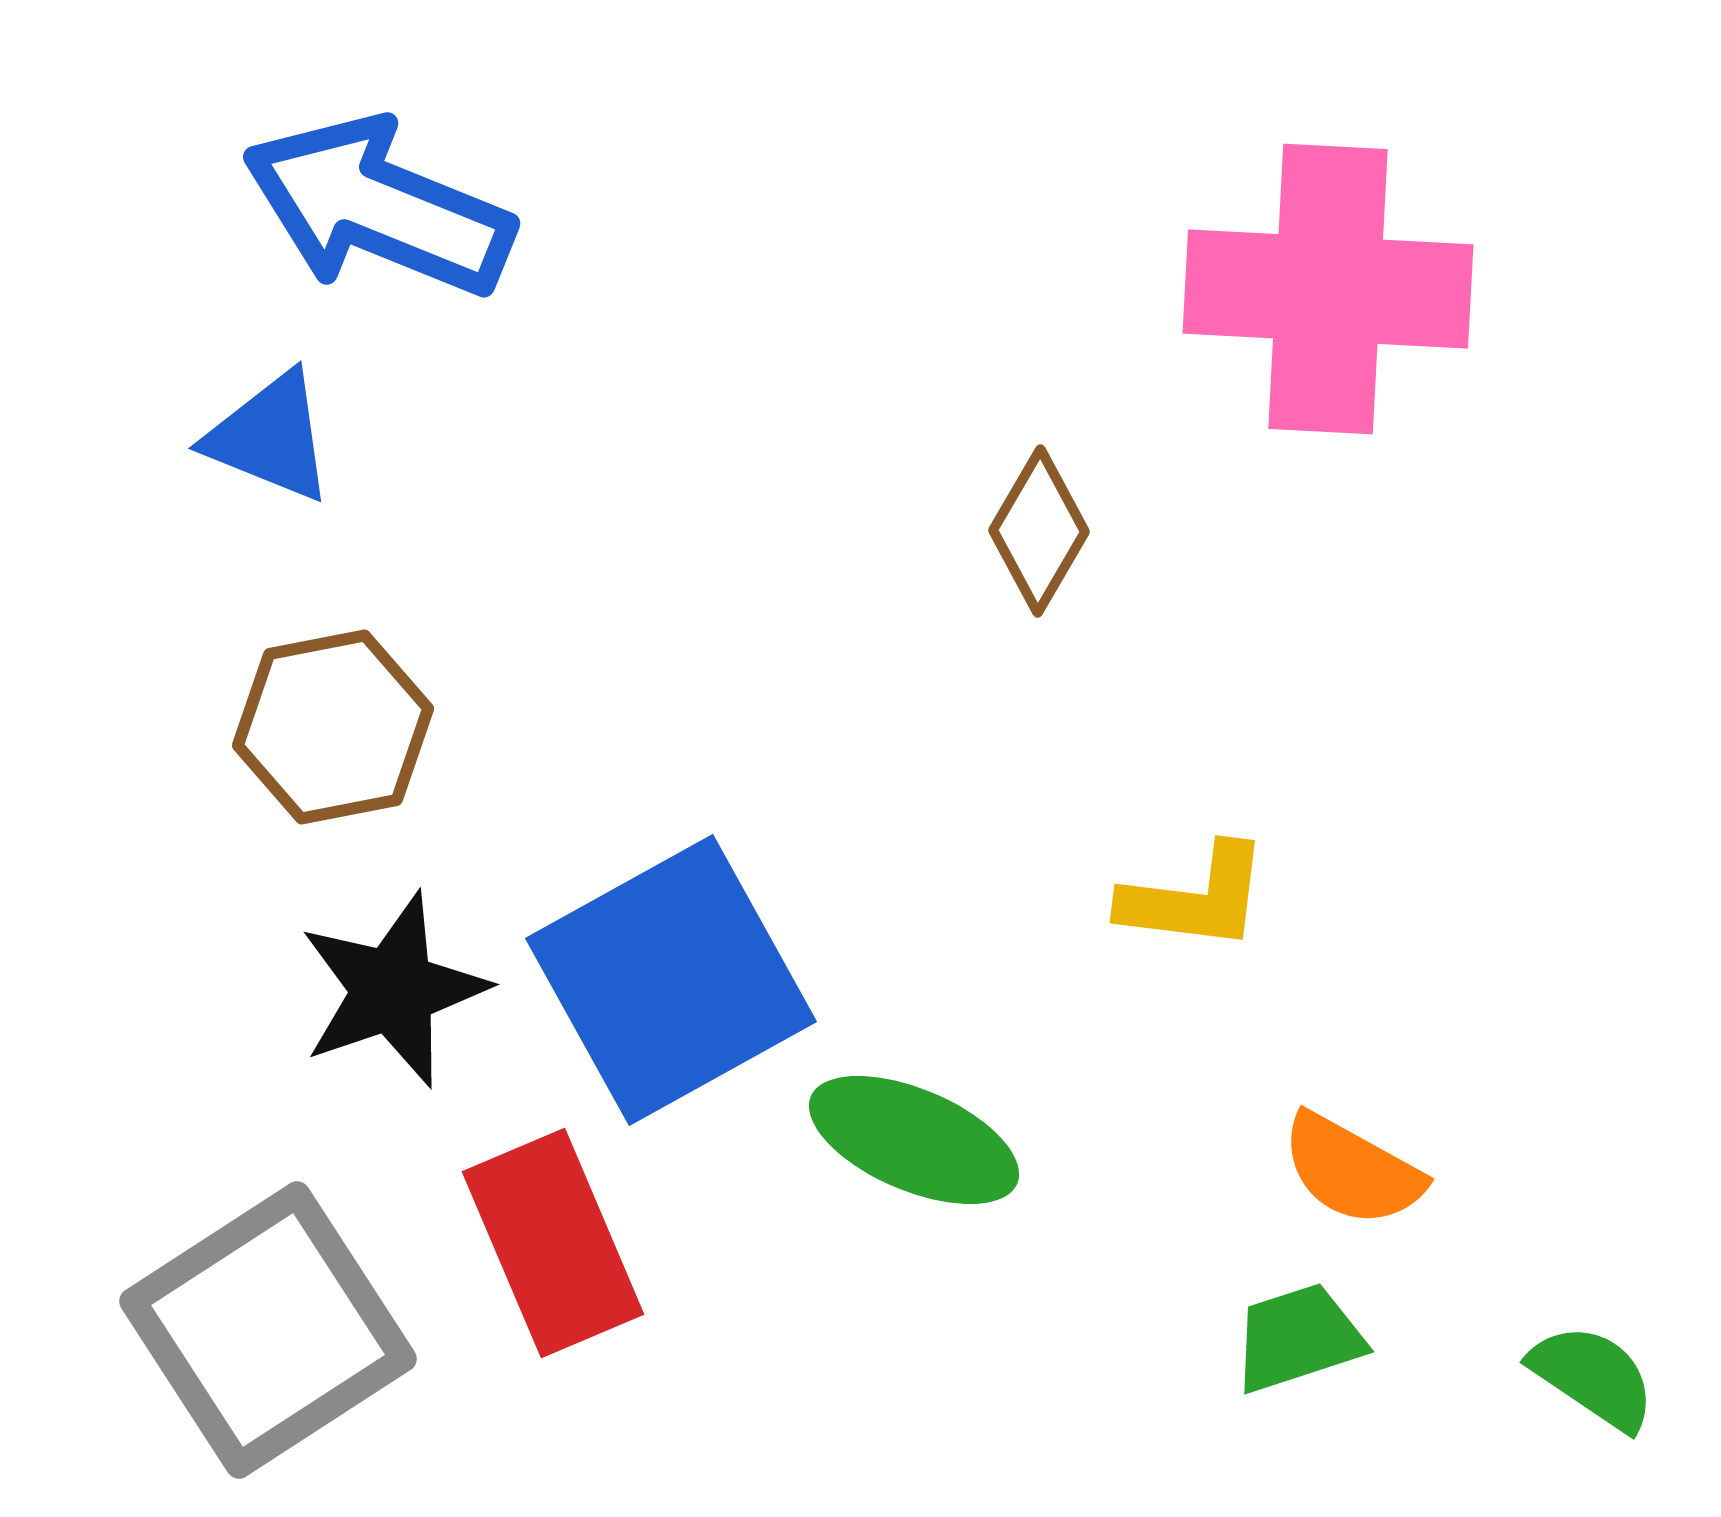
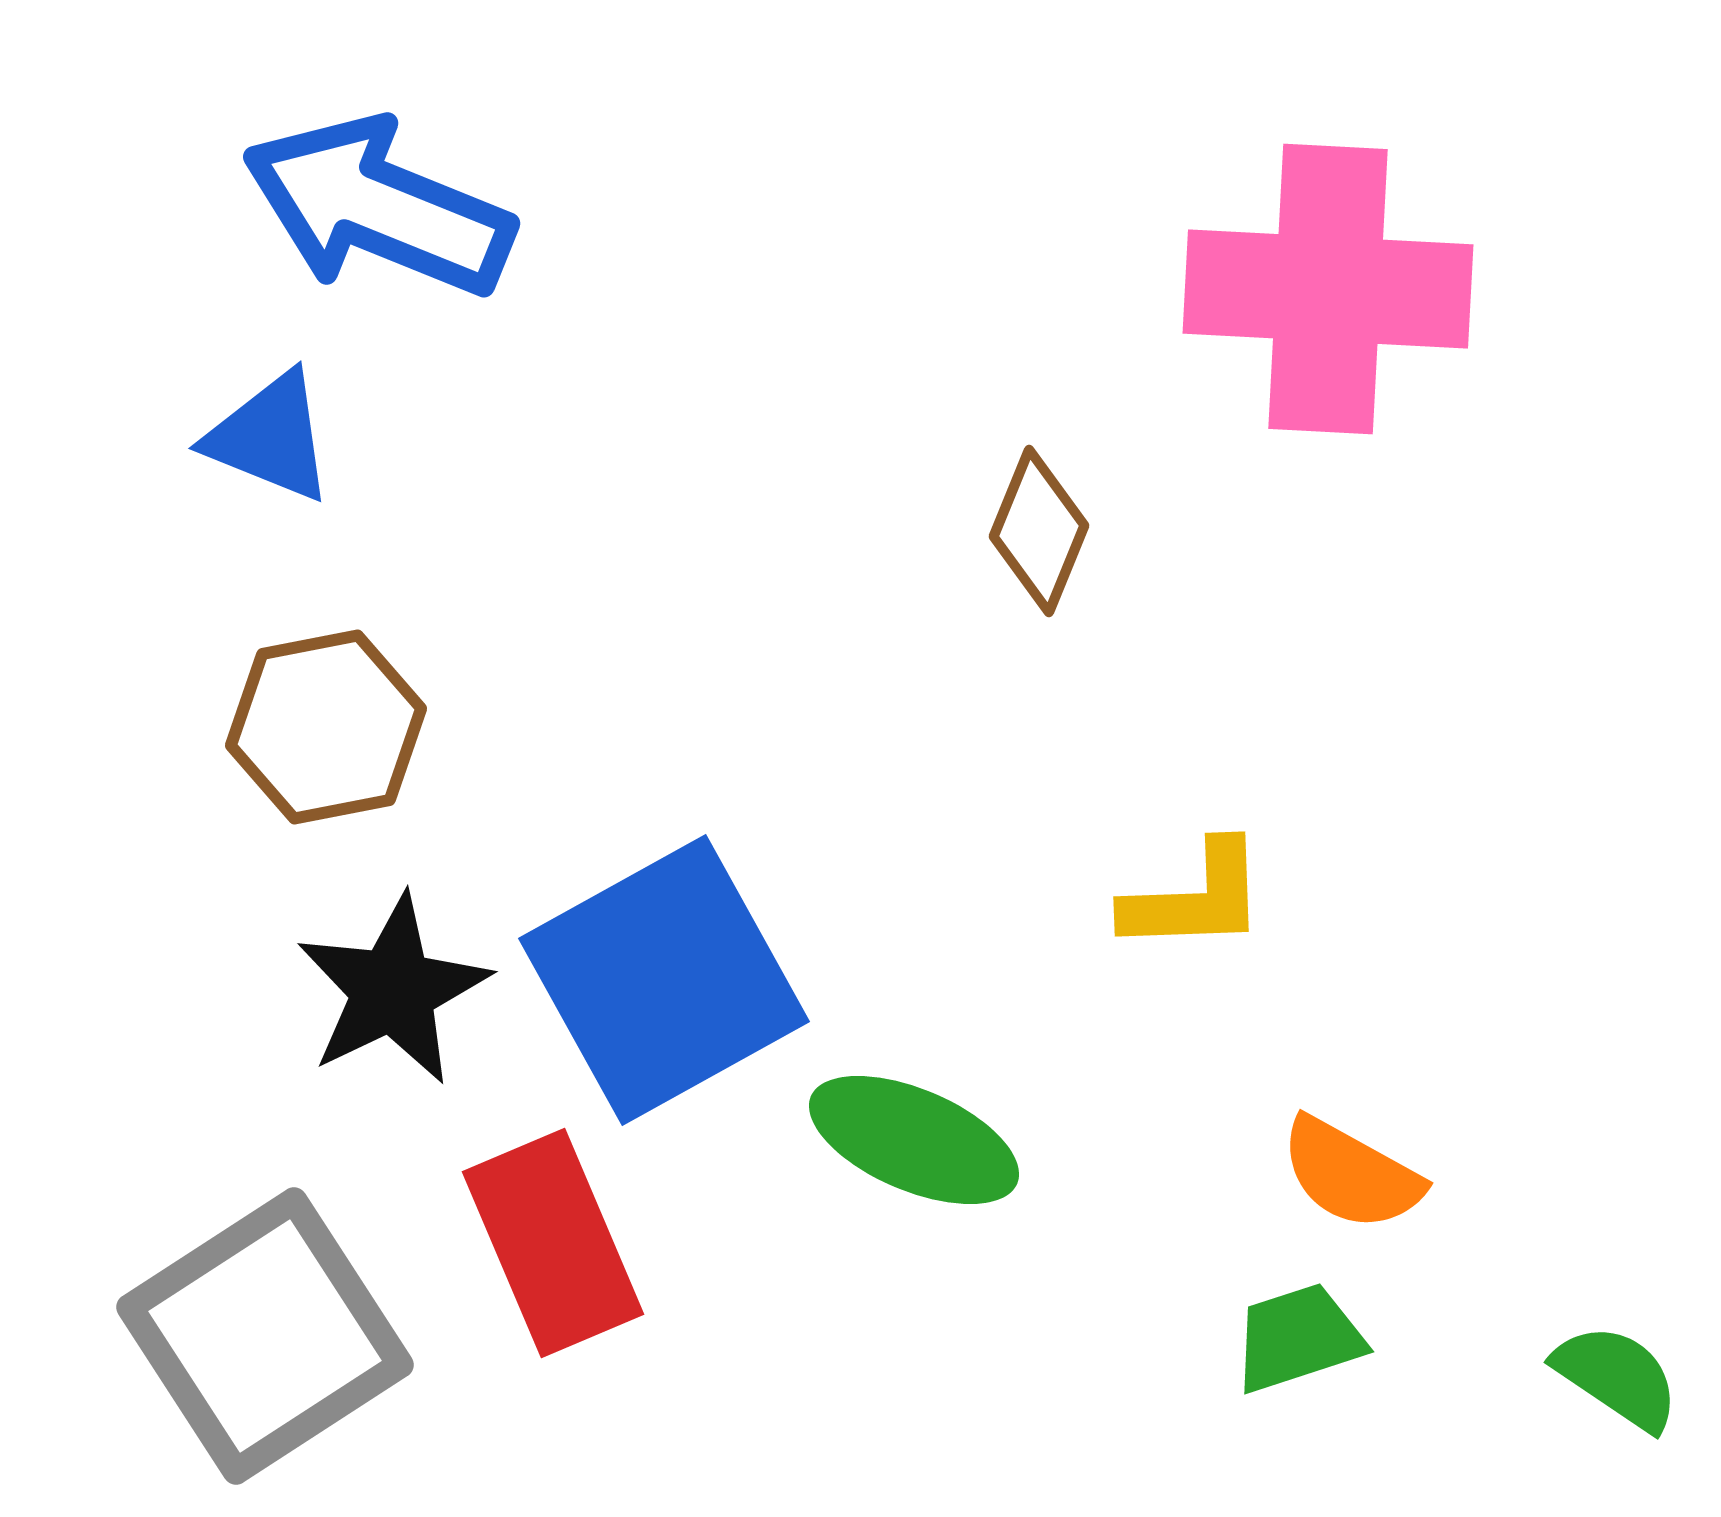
brown diamond: rotated 8 degrees counterclockwise
brown hexagon: moved 7 px left
yellow L-shape: rotated 9 degrees counterclockwise
blue square: moved 7 px left
black star: rotated 7 degrees counterclockwise
orange semicircle: moved 1 px left, 4 px down
gray square: moved 3 px left, 6 px down
green semicircle: moved 24 px right
